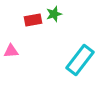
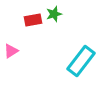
pink triangle: rotated 28 degrees counterclockwise
cyan rectangle: moved 1 px right, 1 px down
